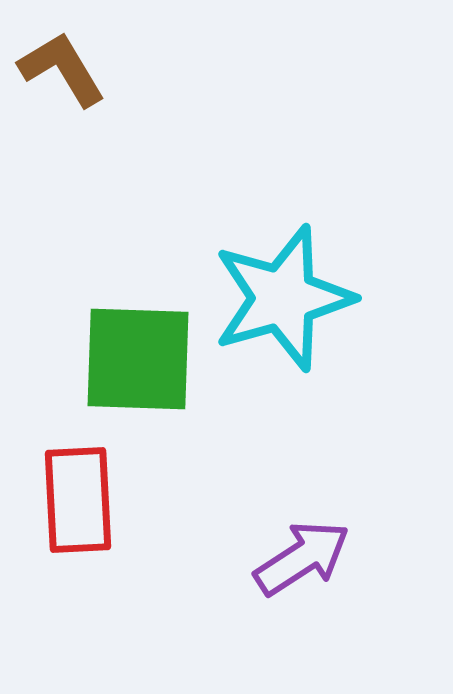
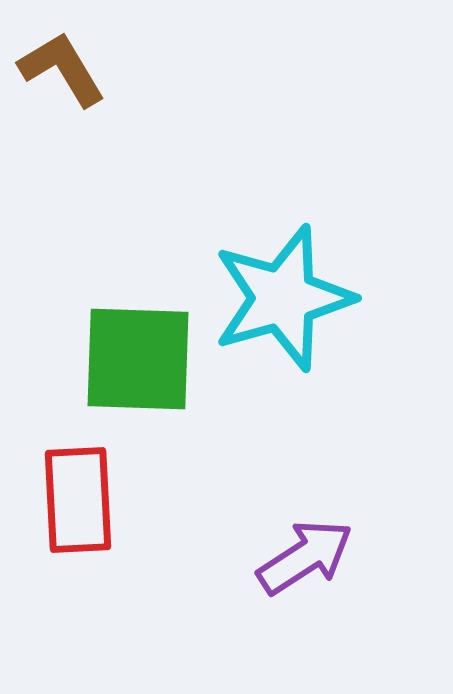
purple arrow: moved 3 px right, 1 px up
